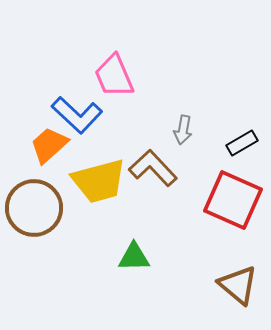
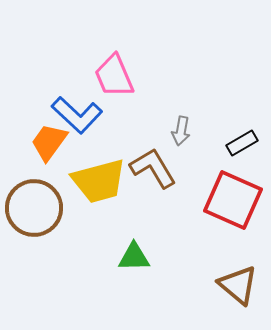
gray arrow: moved 2 px left, 1 px down
orange trapezoid: moved 3 px up; rotated 12 degrees counterclockwise
brown L-shape: rotated 12 degrees clockwise
